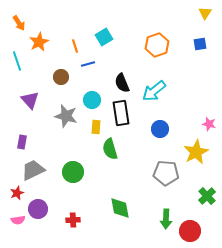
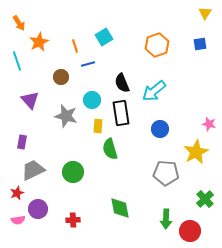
yellow rectangle: moved 2 px right, 1 px up
green cross: moved 2 px left, 3 px down
